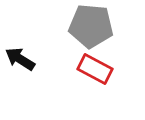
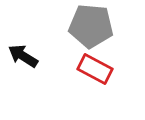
black arrow: moved 3 px right, 3 px up
